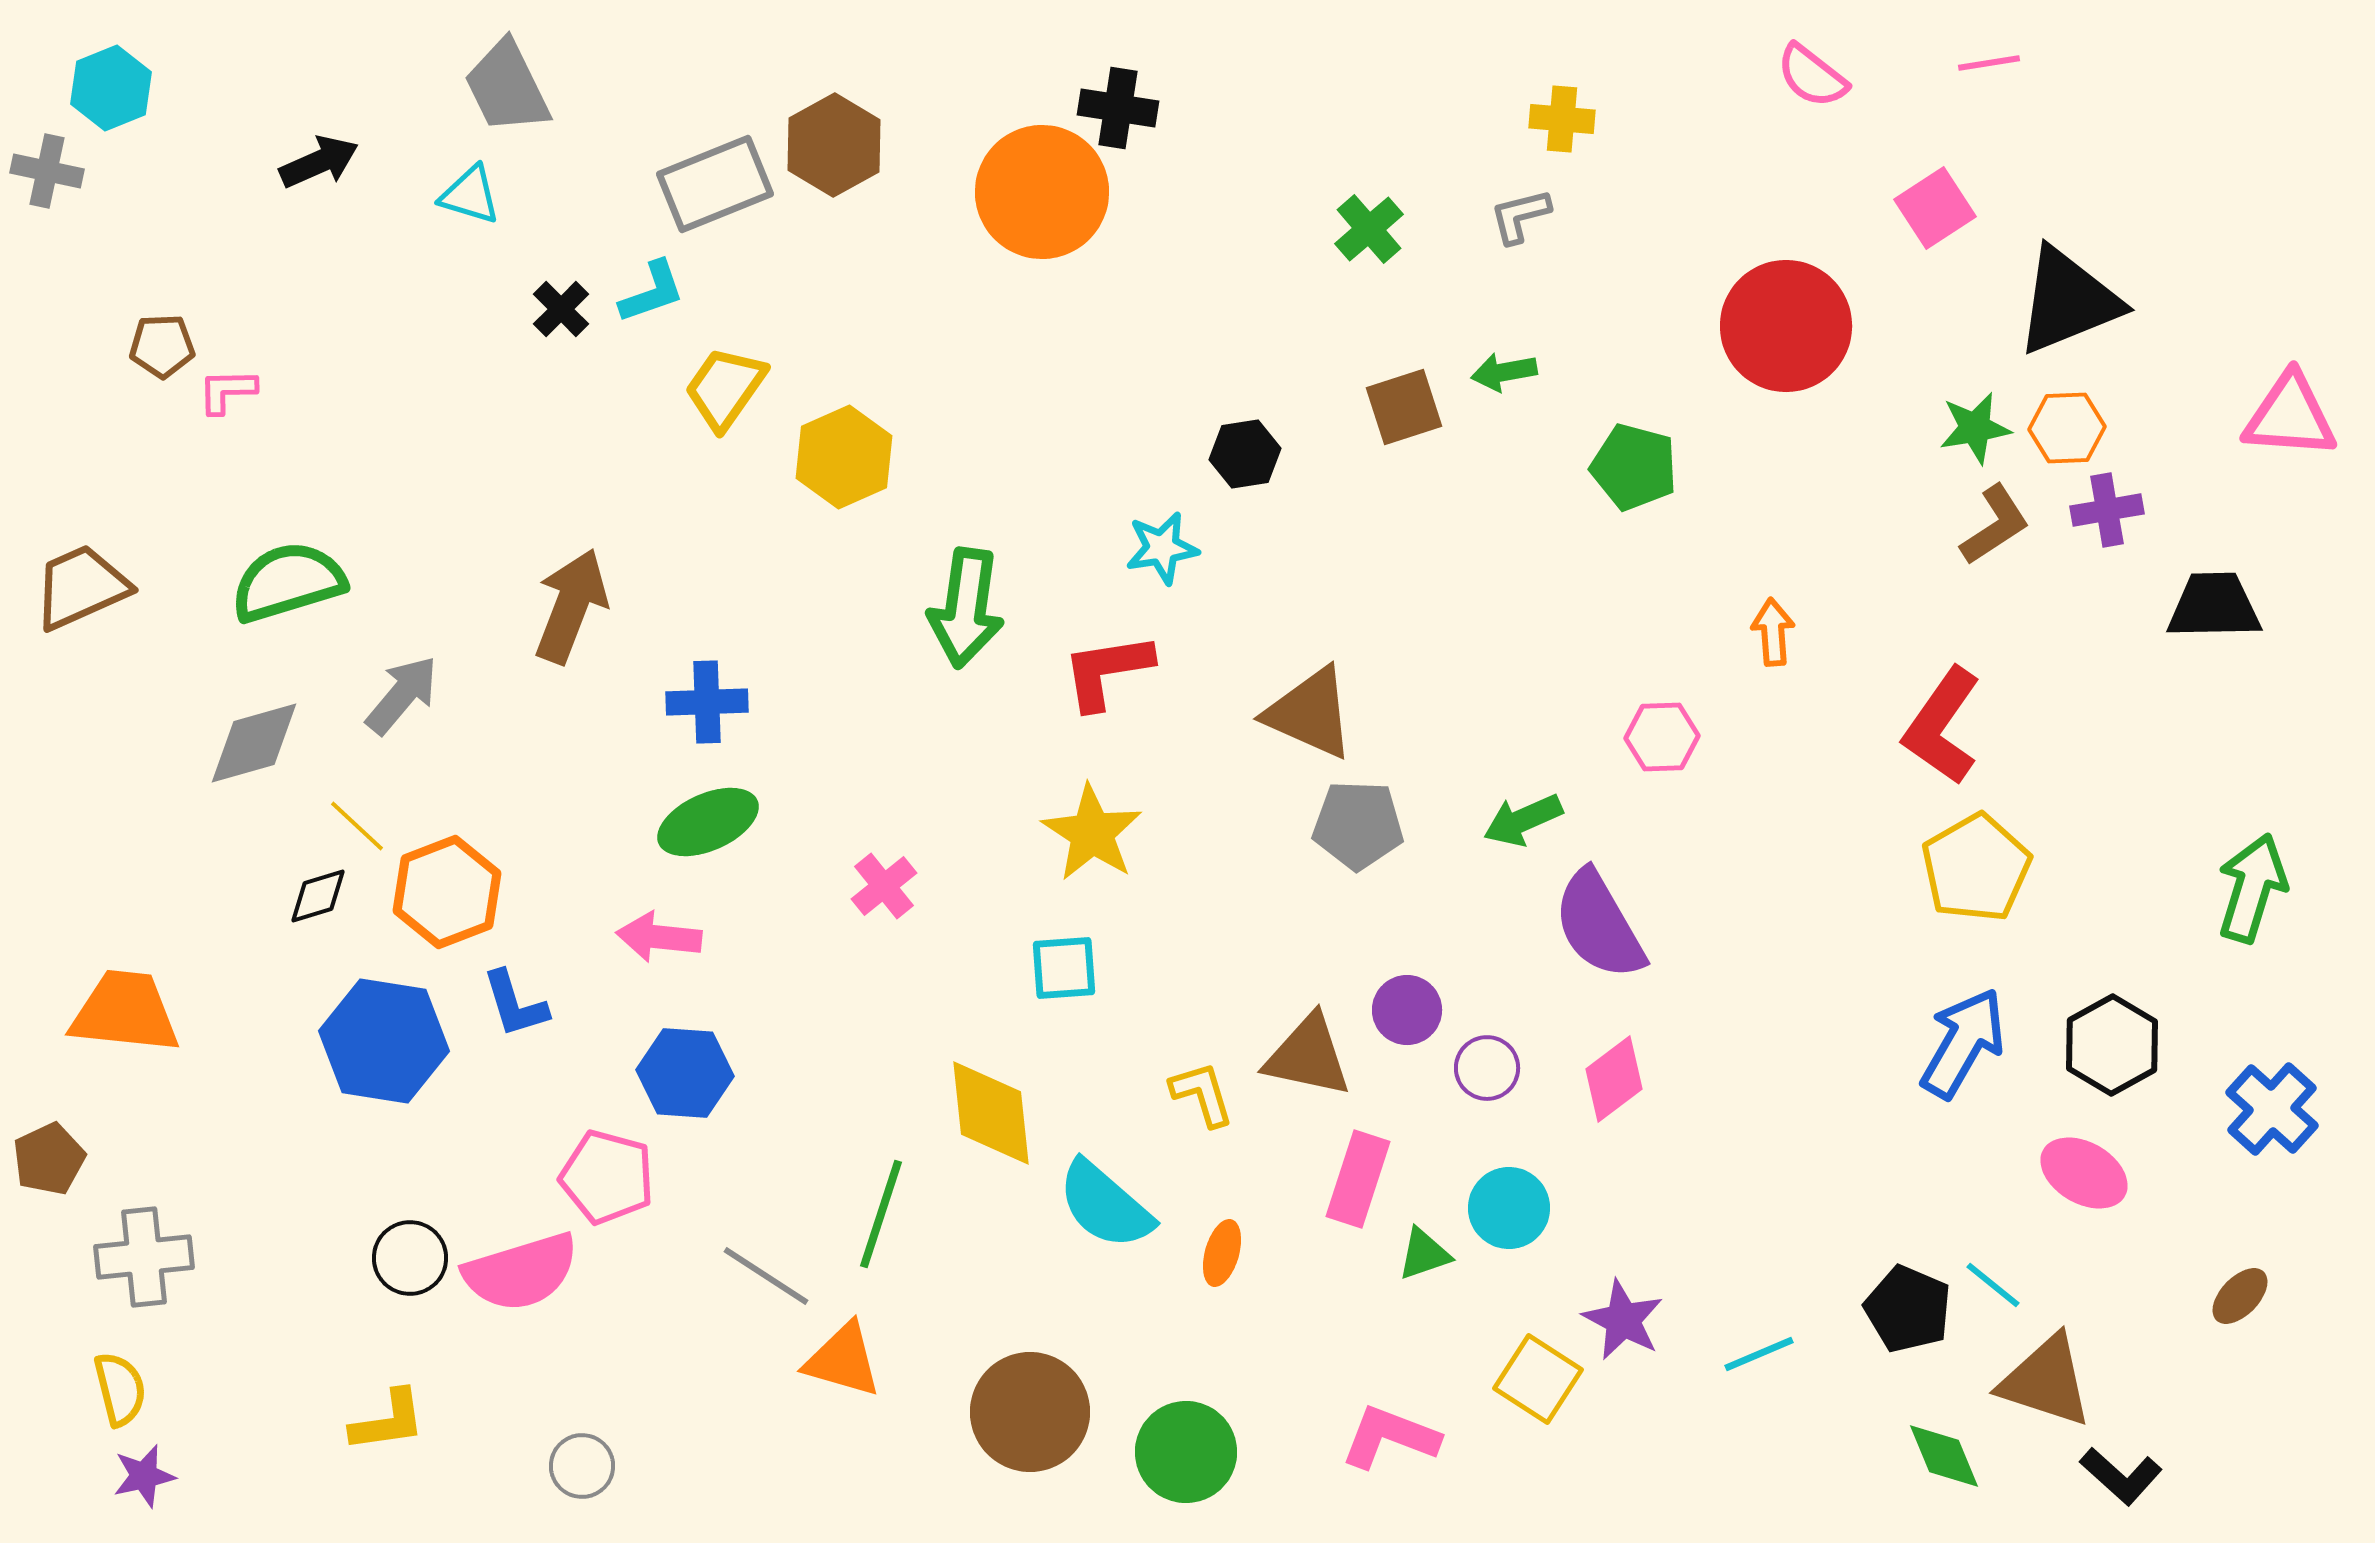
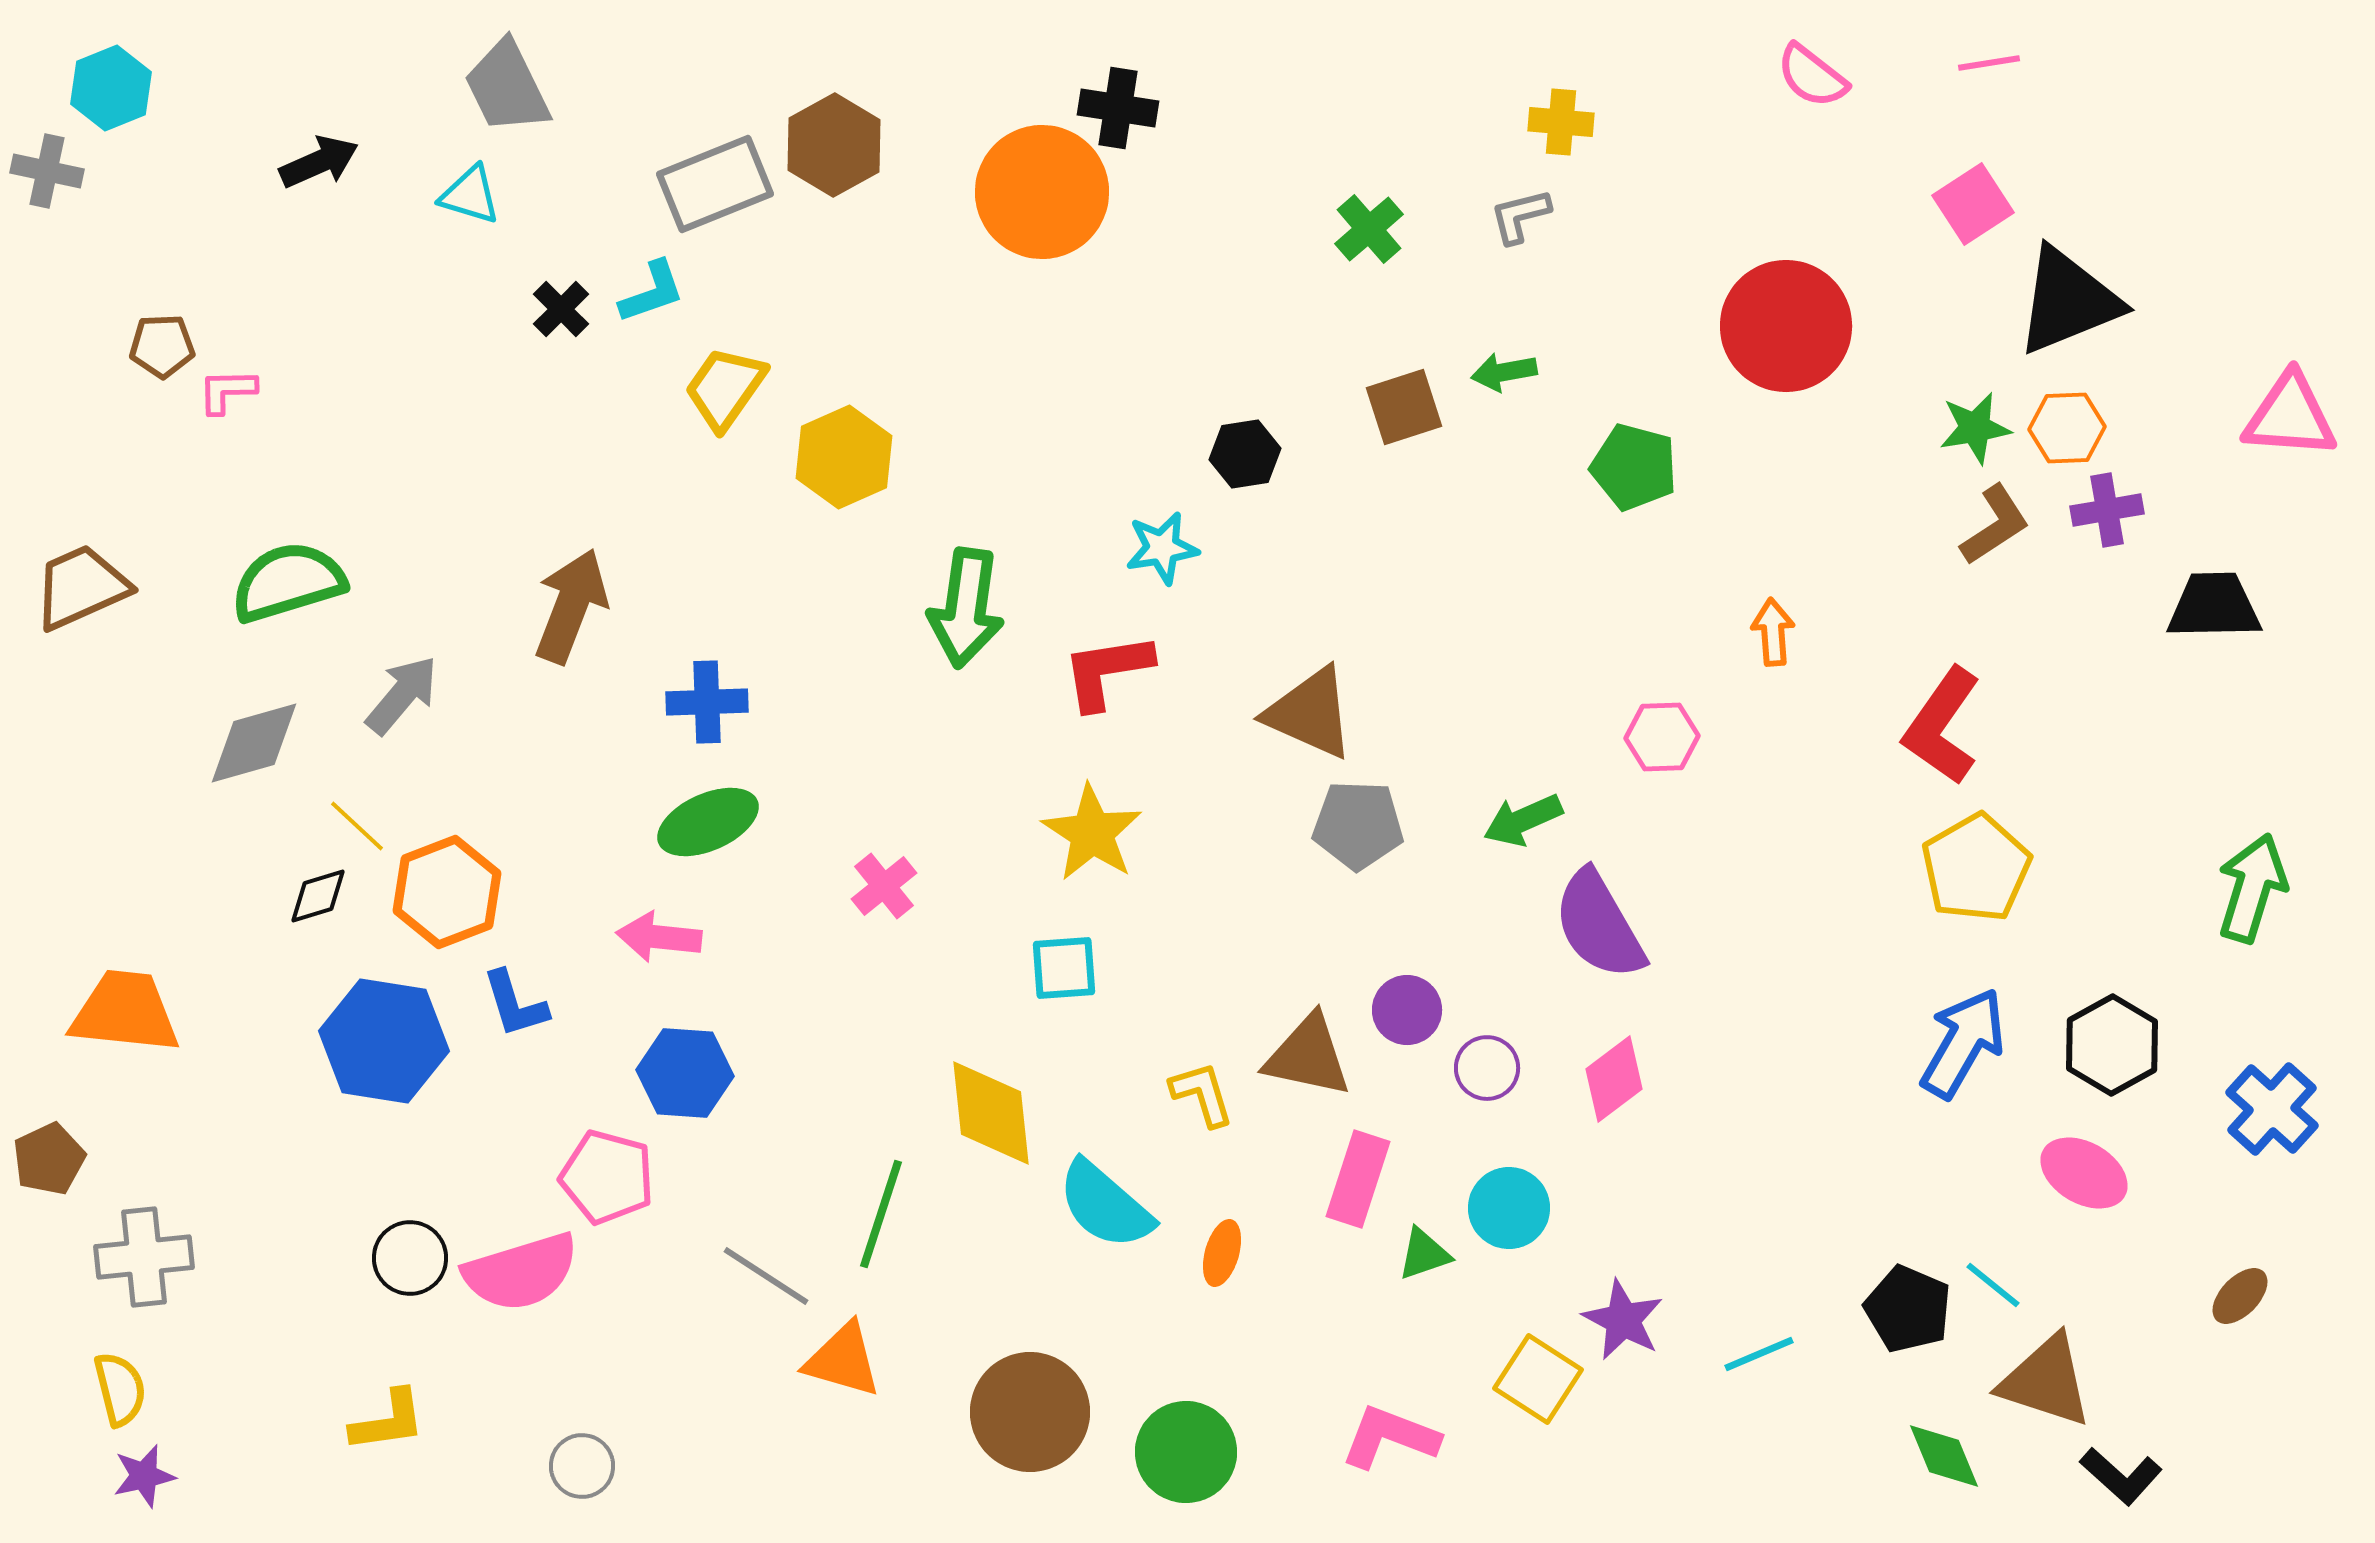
yellow cross at (1562, 119): moved 1 px left, 3 px down
pink square at (1935, 208): moved 38 px right, 4 px up
